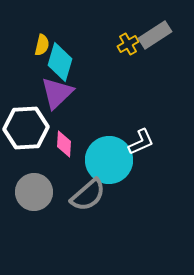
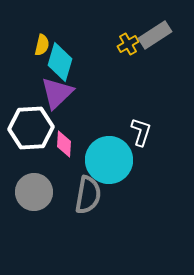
white hexagon: moved 5 px right
white L-shape: moved 10 px up; rotated 48 degrees counterclockwise
gray semicircle: rotated 39 degrees counterclockwise
